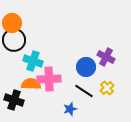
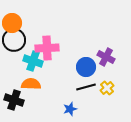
pink cross: moved 2 px left, 31 px up
black line: moved 2 px right, 4 px up; rotated 48 degrees counterclockwise
